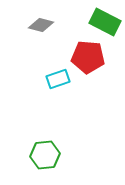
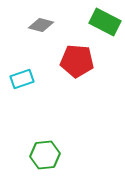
red pentagon: moved 11 px left, 4 px down
cyan rectangle: moved 36 px left
